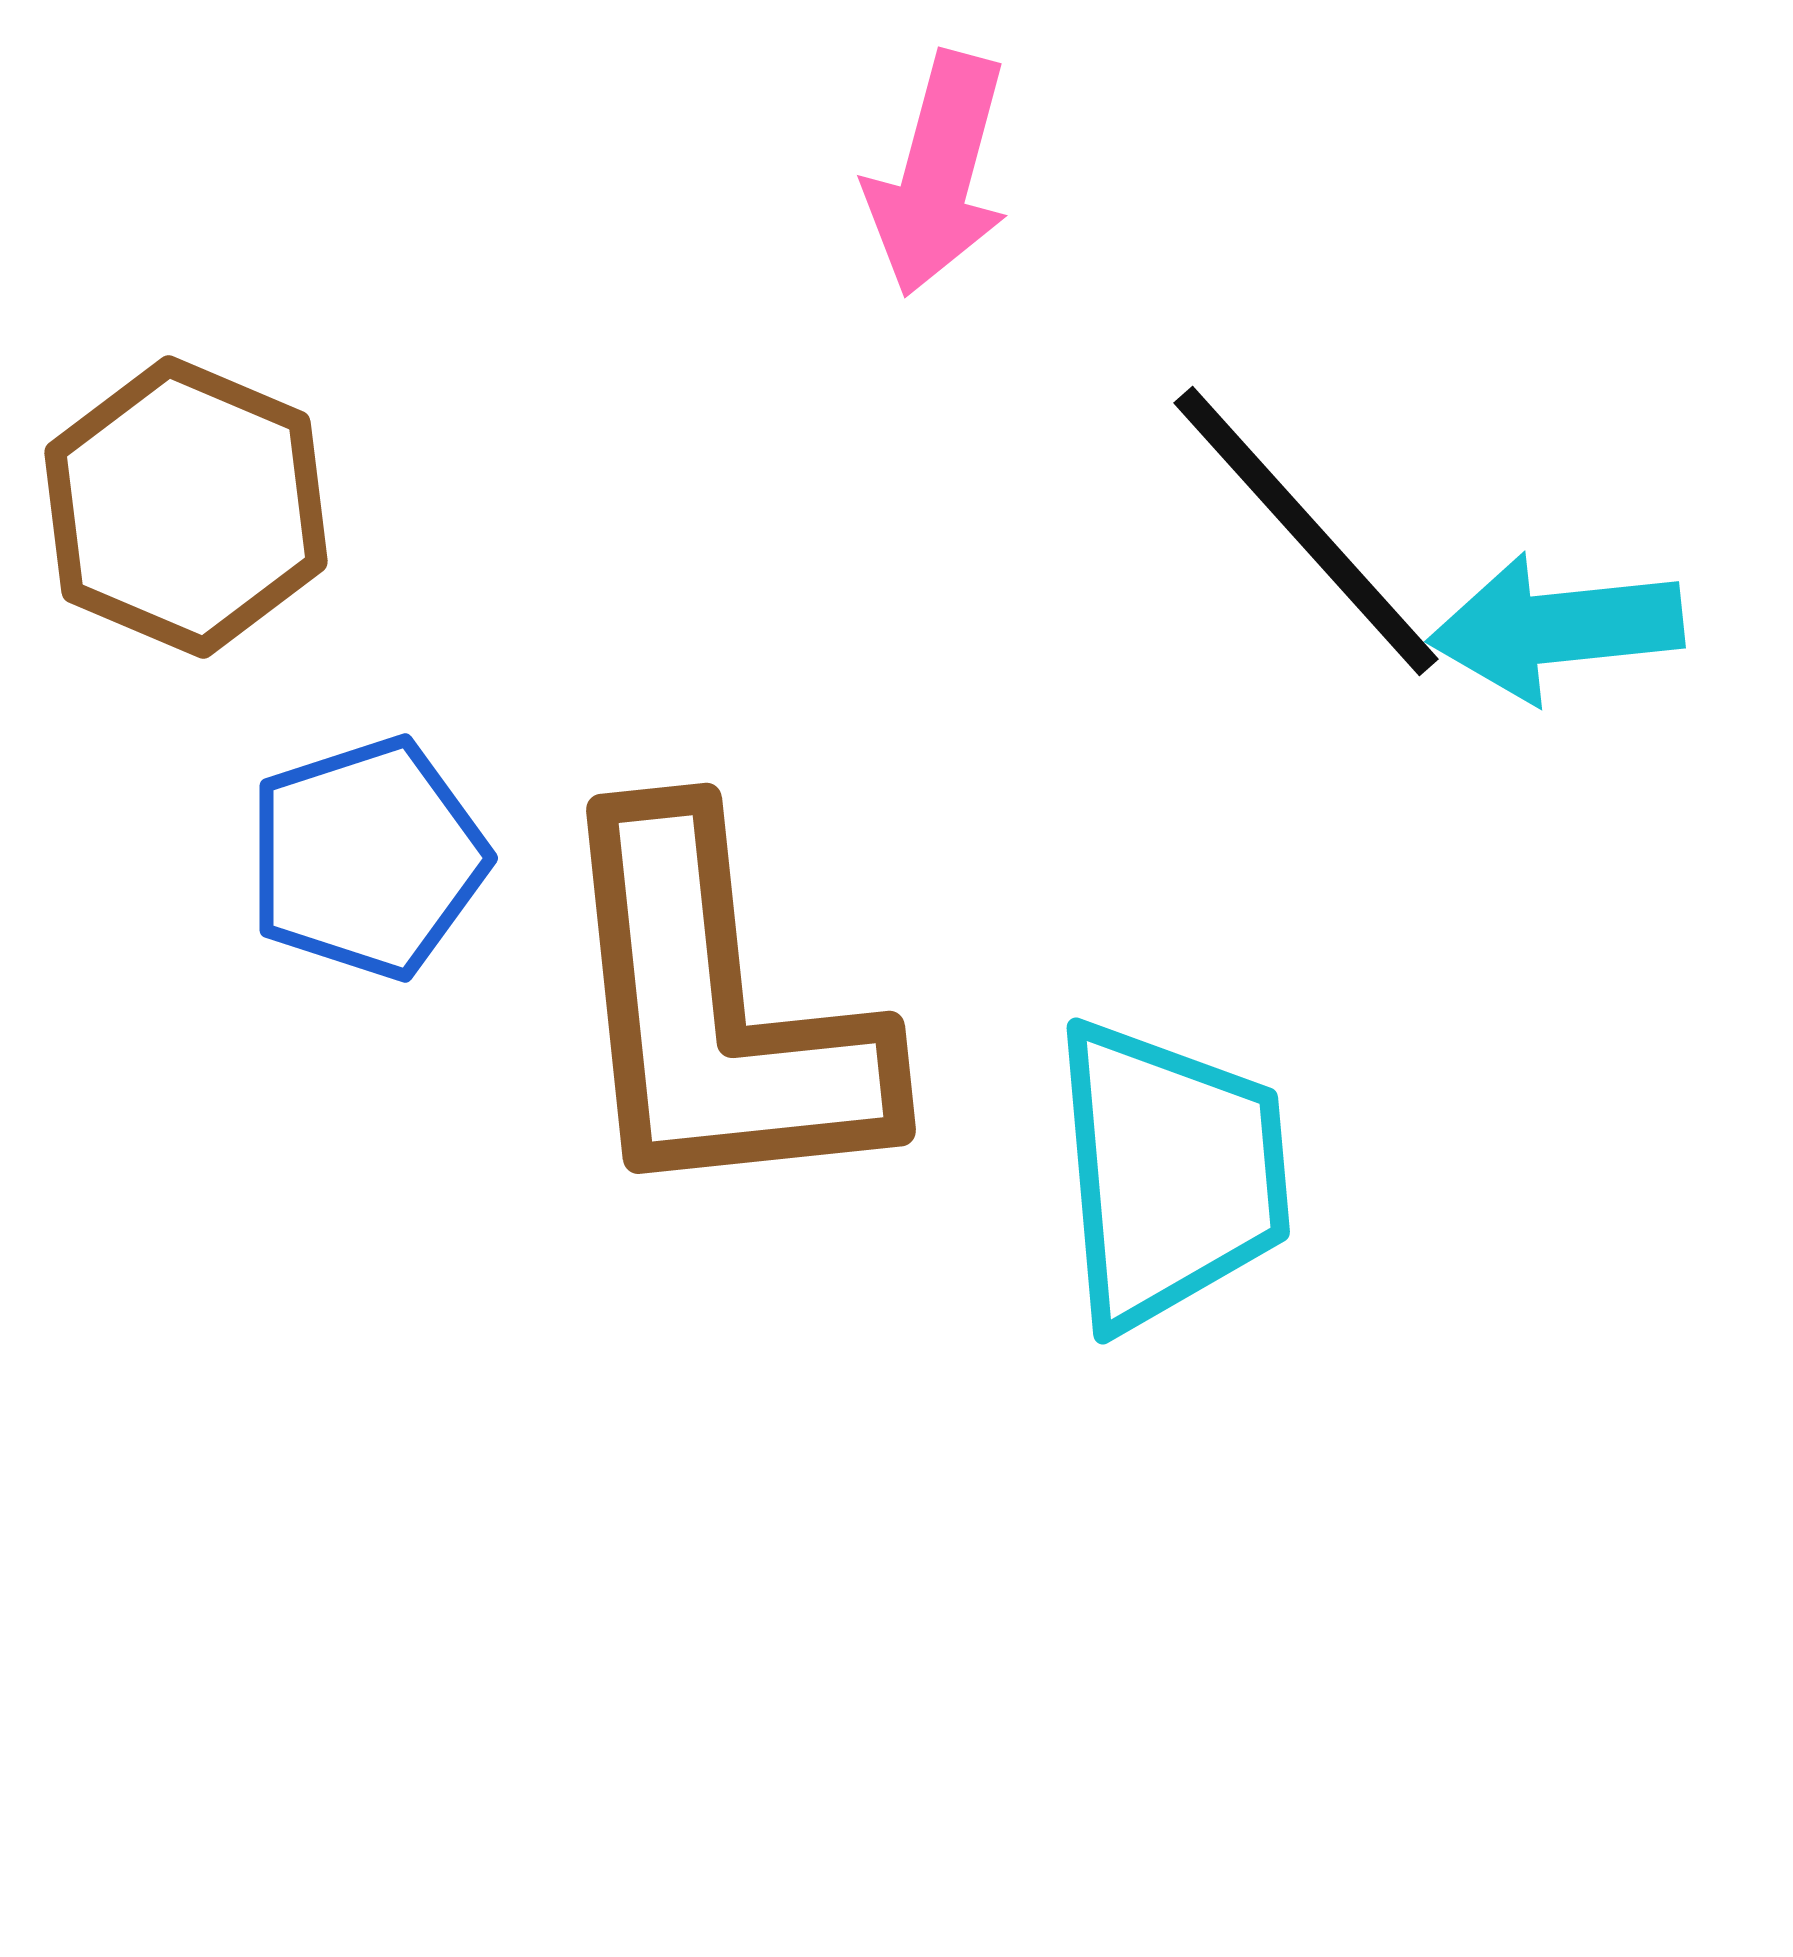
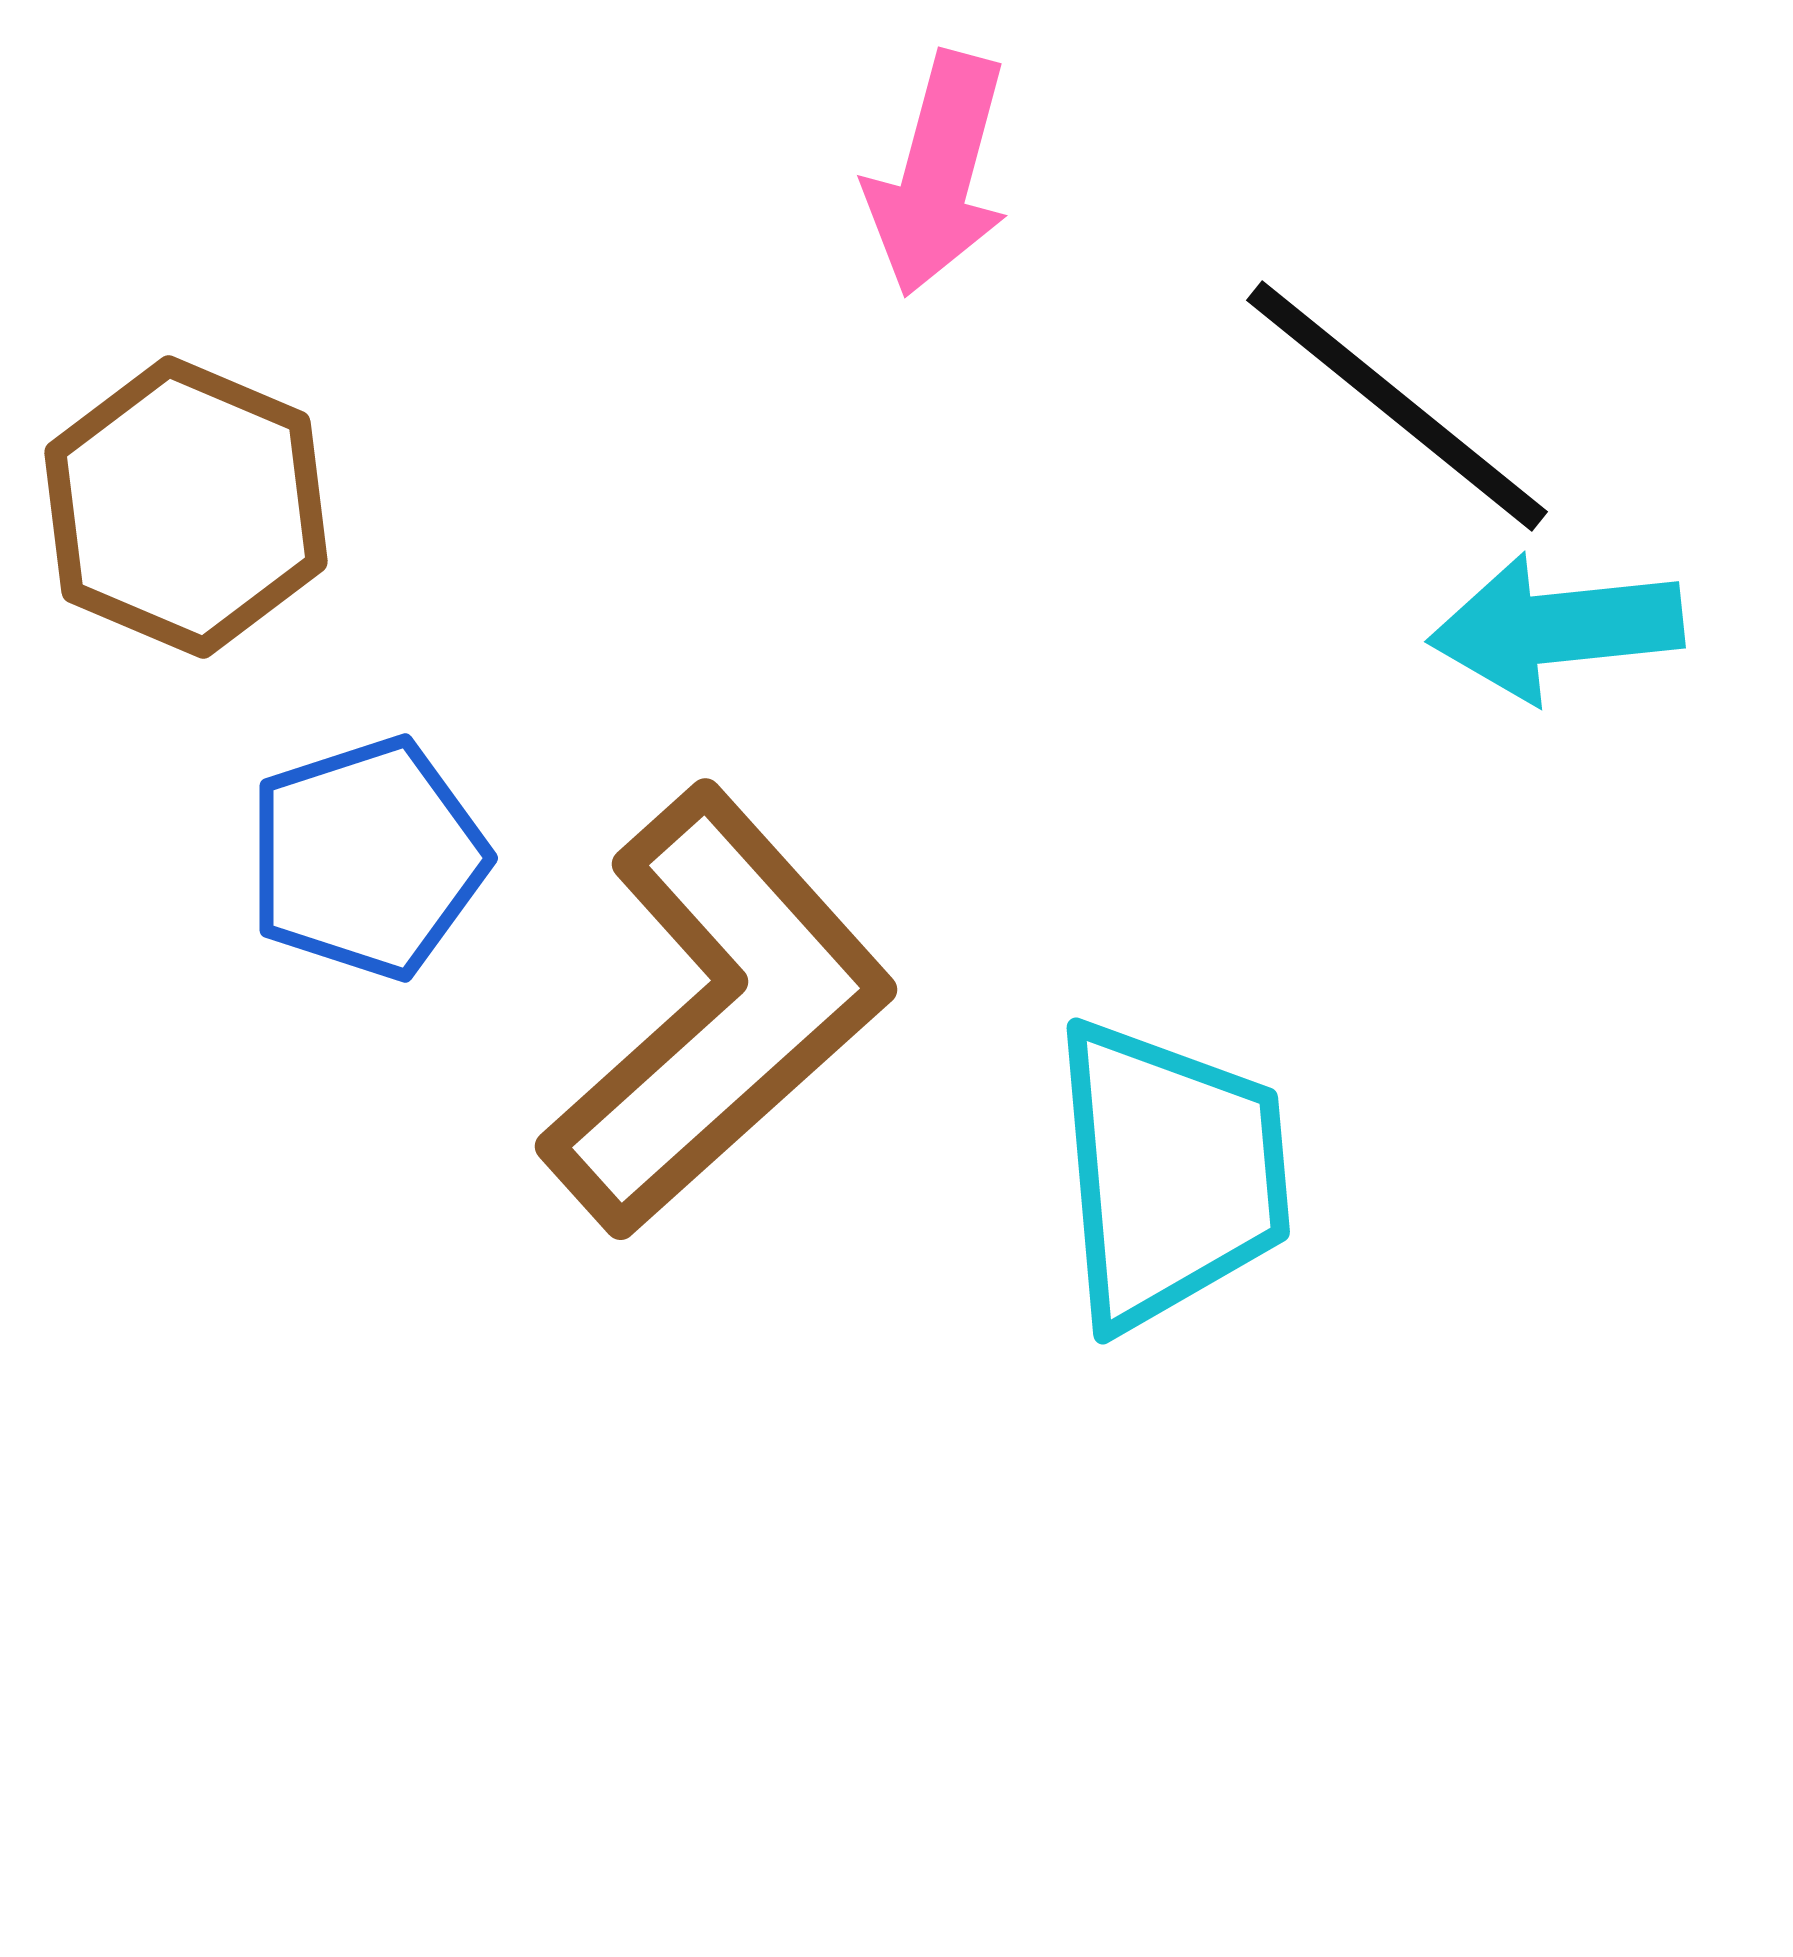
black line: moved 91 px right, 125 px up; rotated 9 degrees counterclockwise
brown L-shape: rotated 126 degrees counterclockwise
